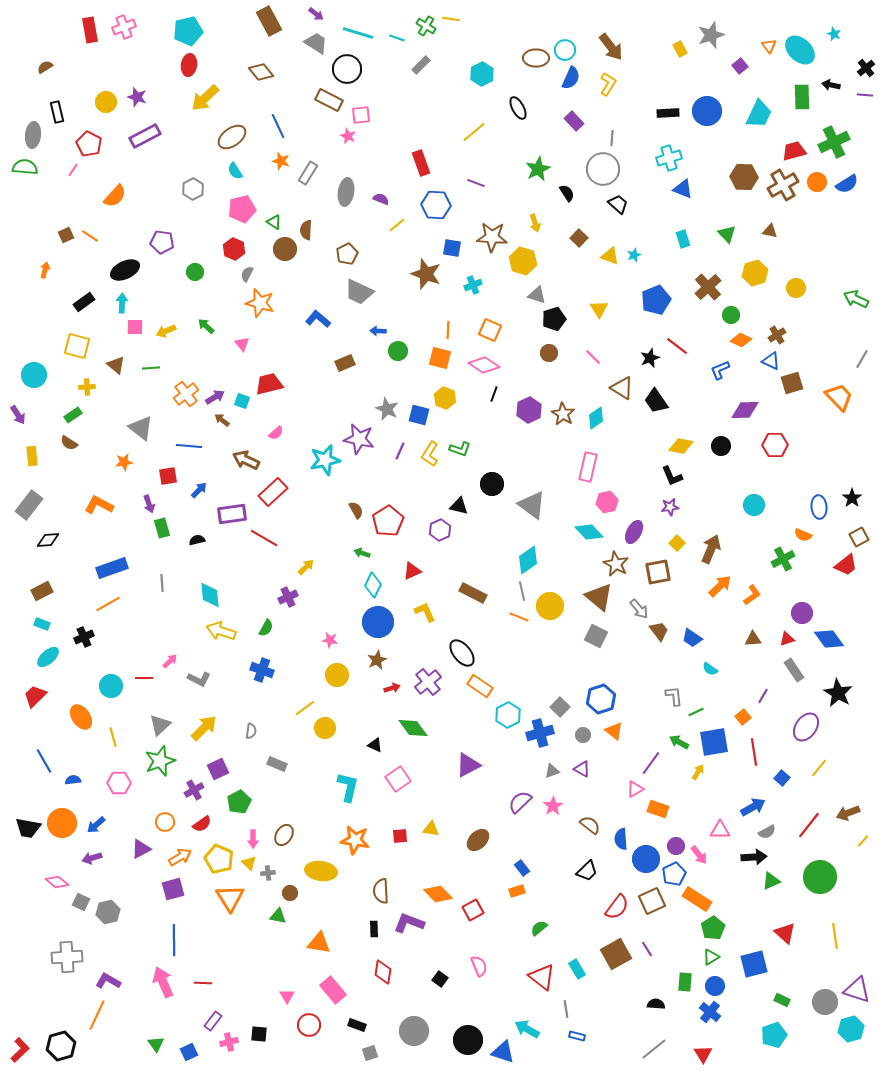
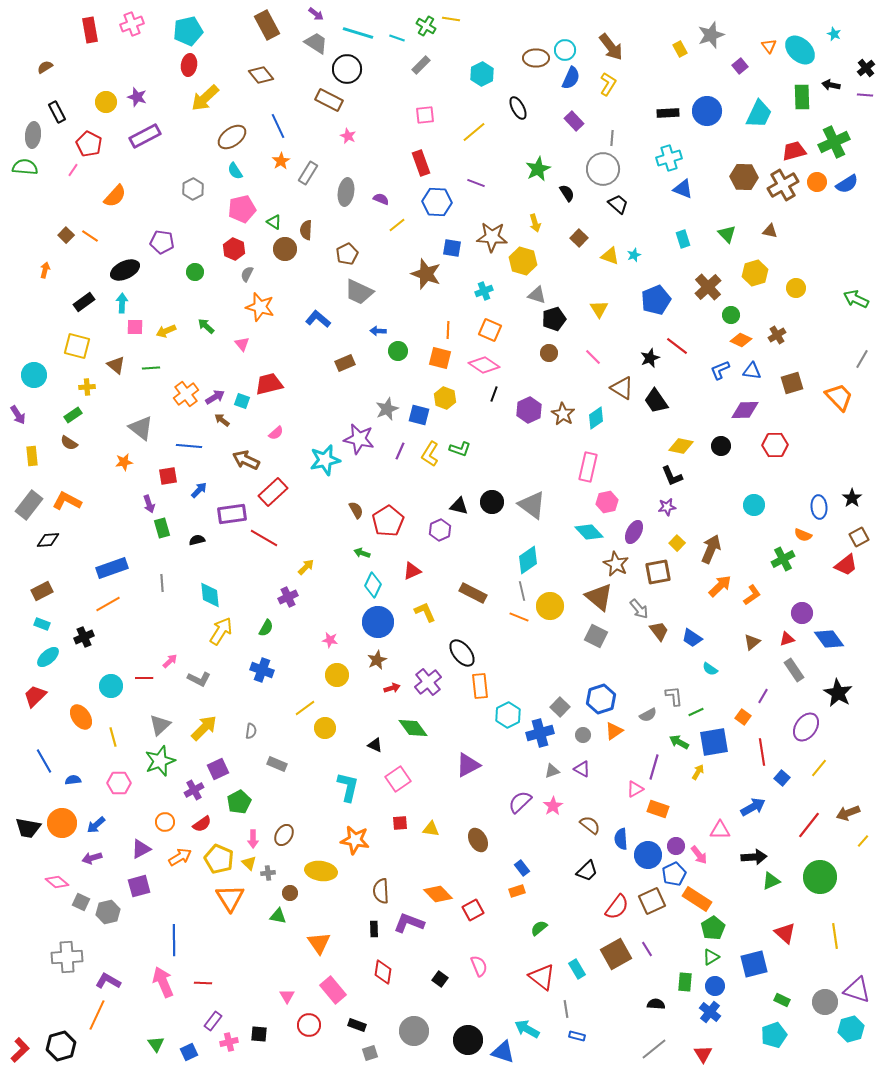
brown rectangle at (269, 21): moved 2 px left, 4 px down
pink cross at (124, 27): moved 8 px right, 3 px up
brown diamond at (261, 72): moved 3 px down
black rectangle at (57, 112): rotated 15 degrees counterclockwise
pink square at (361, 115): moved 64 px right
orange star at (281, 161): rotated 24 degrees clockwise
blue hexagon at (436, 205): moved 1 px right, 3 px up
brown square at (66, 235): rotated 21 degrees counterclockwise
cyan cross at (473, 285): moved 11 px right, 6 px down
orange star at (260, 303): moved 4 px down
blue triangle at (771, 361): moved 19 px left, 10 px down; rotated 18 degrees counterclockwise
gray star at (387, 409): rotated 25 degrees clockwise
black circle at (492, 484): moved 18 px down
orange L-shape at (99, 505): moved 32 px left, 4 px up
purple star at (670, 507): moved 3 px left
yellow arrow at (221, 631): rotated 104 degrees clockwise
brown triangle at (753, 639): moved 1 px left, 3 px down; rotated 36 degrees counterclockwise
orange rectangle at (480, 686): rotated 50 degrees clockwise
orange square at (743, 717): rotated 14 degrees counterclockwise
orange triangle at (614, 731): rotated 48 degrees clockwise
red line at (754, 752): moved 8 px right
purple line at (651, 763): moved 3 px right, 4 px down; rotated 20 degrees counterclockwise
gray semicircle at (767, 832): moved 119 px left, 117 px up
red square at (400, 836): moved 13 px up
brown ellipse at (478, 840): rotated 75 degrees counterclockwise
blue circle at (646, 859): moved 2 px right, 4 px up
purple square at (173, 889): moved 34 px left, 3 px up
orange triangle at (319, 943): rotated 45 degrees clockwise
